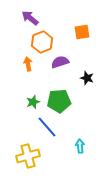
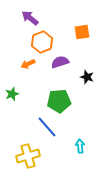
orange arrow: rotated 104 degrees counterclockwise
black star: moved 1 px up
green star: moved 21 px left, 8 px up
